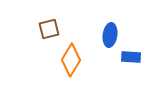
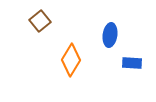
brown square: moved 9 px left, 8 px up; rotated 25 degrees counterclockwise
blue rectangle: moved 1 px right, 6 px down
